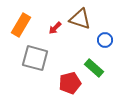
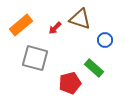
orange rectangle: rotated 20 degrees clockwise
